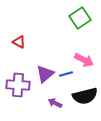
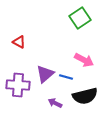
blue line: moved 3 px down; rotated 32 degrees clockwise
